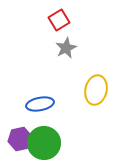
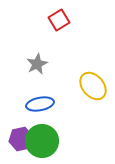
gray star: moved 29 px left, 16 px down
yellow ellipse: moved 3 px left, 4 px up; rotated 52 degrees counterclockwise
purple hexagon: moved 1 px right
green circle: moved 2 px left, 2 px up
